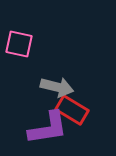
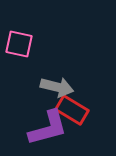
purple L-shape: rotated 6 degrees counterclockwise
